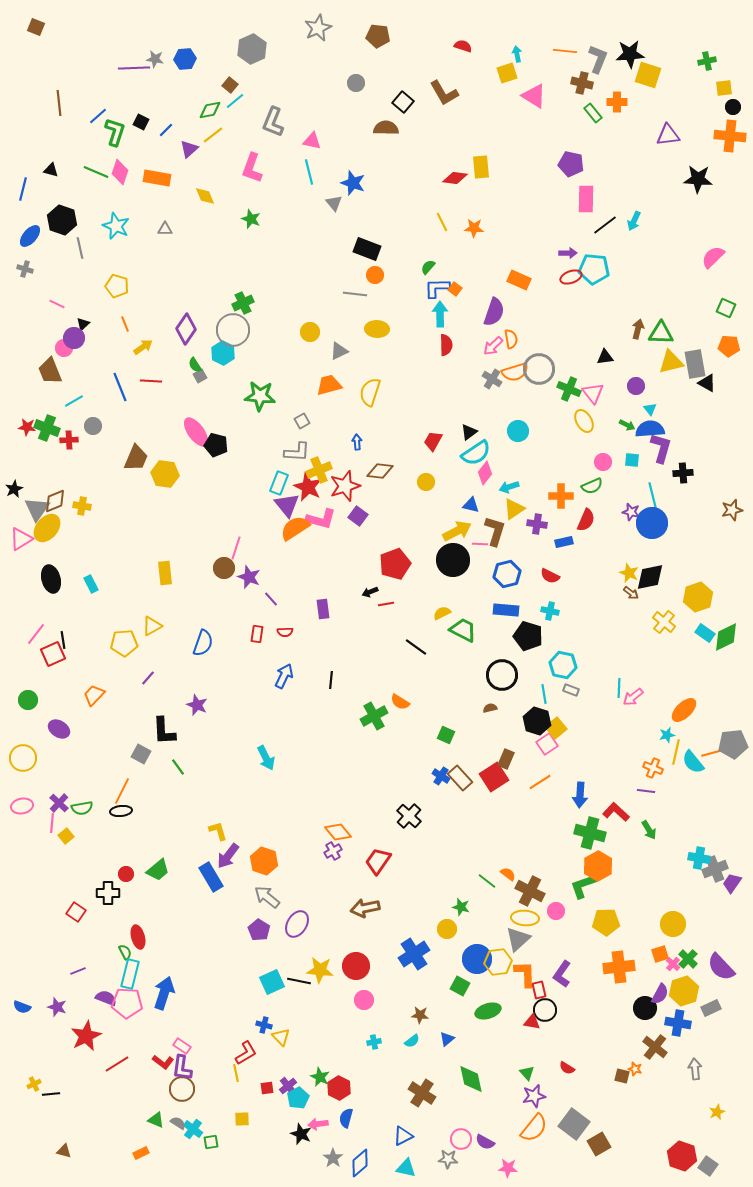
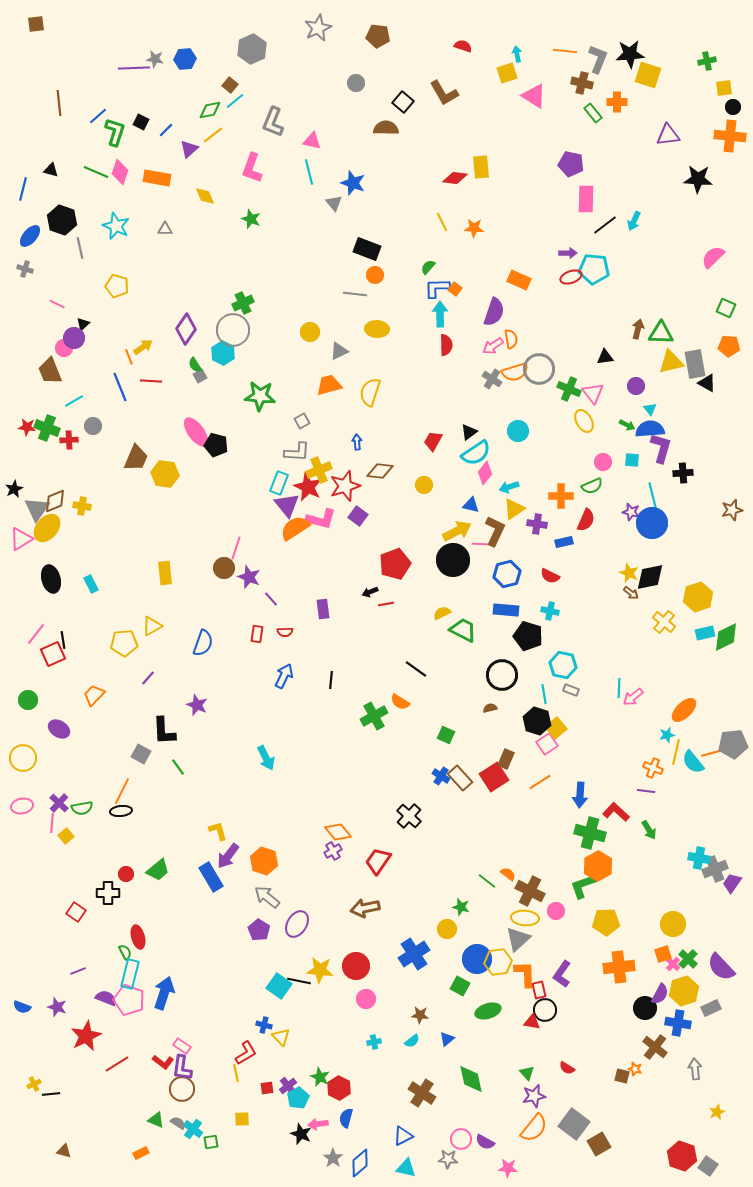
brown square at (36, 27): moved 3 px up; rotated 30 degrees counterclockwise
orange line at (125, 324): moved 4 px right, 33 px down
pink arrow at (493, 346): rotated 10 degrees clockwise
yellow circle at (426, 482): moved 2 px left, 3 px down
brown L-shape at (495, 531): rotated 8 degrees clockwise
cyan rectangle at (705, 633): rotated 48 degrees counterclockwise
black line at (416, 647): moved 22 px down
orange square at (660, 954): moved 3 px right
cyan square at (272, 982): moved 7 px right, 4 px down; rotated 30 degrees counterclockwise
pink circle at (364, 1000): moved 2 px right, 1 px up
pink pentagon at (127, 1003): moved 2 px right, 3 px up; rotated 16 degrees clockwise
